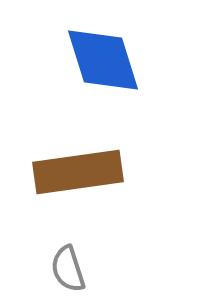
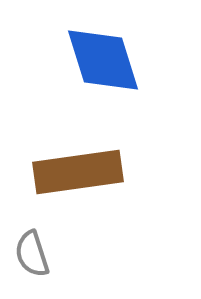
gray semicircle: moved 36 px left, 15 px up
